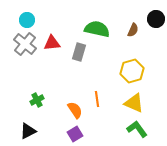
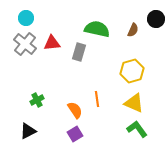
cyan circle: moved 1 px left, 2 px up
